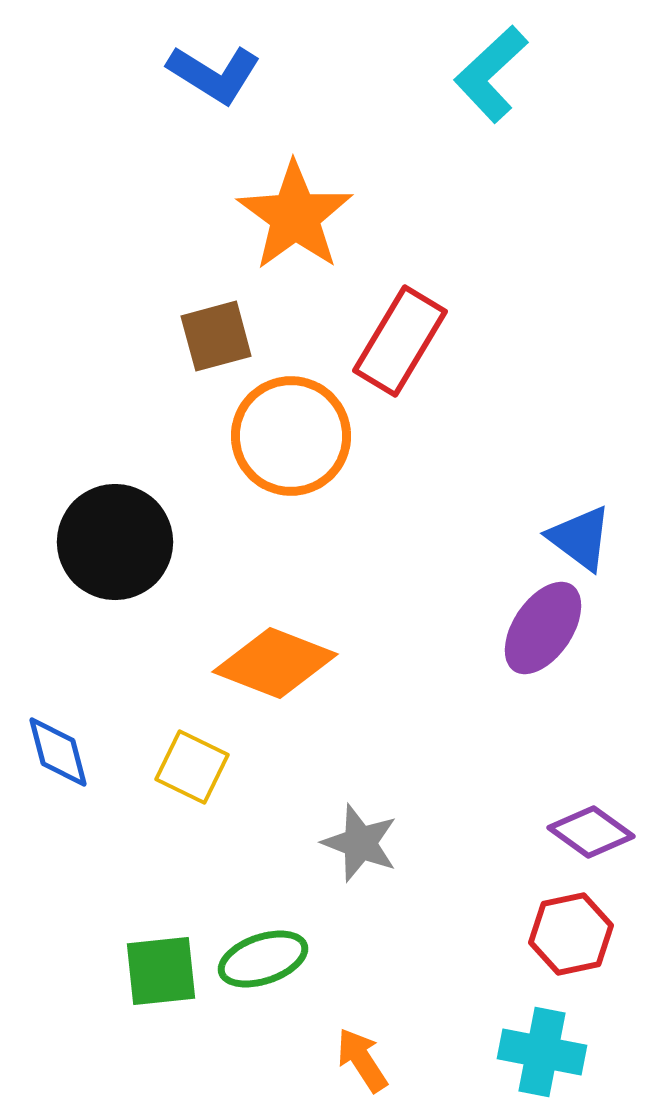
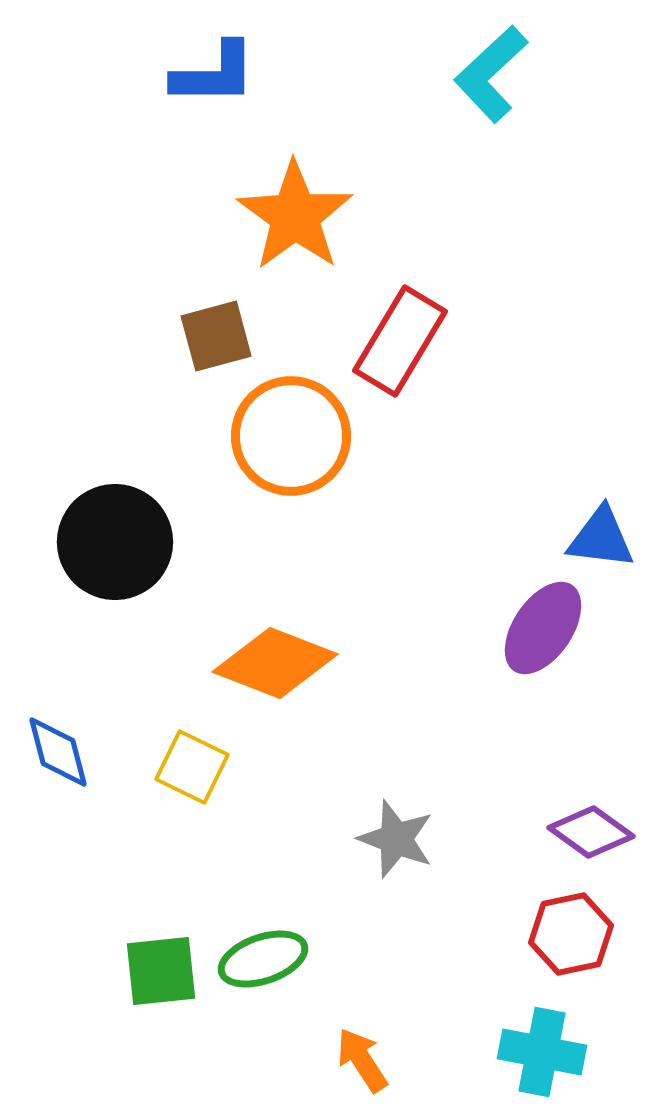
blue L-shape: rotated 32 degrees counterclockwise
blue triangle: moved 21 px right; rotated 30 degrees counterclockwise
gray star: moved 36 px right, 4 px up
